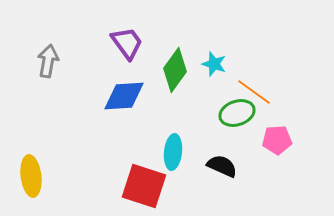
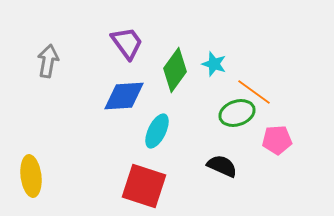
cyan ellipse: moved 16 px left, 21 px up; rotated 20 degrees clockwise
